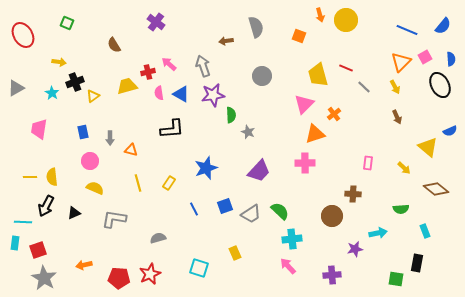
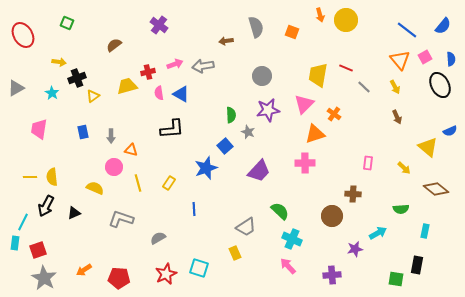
purple cross at (156, 22): moved 3 px right, 3 px down
blue line at (407, 30): rotated 15 degrees clockwise
orange square at (299, 36): moved 7 px left, 4 px up
brown semicircle at (114, 45): rotated 84 degrees clockwise
orange triangle at (401, 62): moved 1 px left, 2 px up; rotated 25 degrees counterclockwise
pink arrow at (169, 64): moved 6 px right; rotated 119 degrees clockwise
gray arrow at (203, 66): rotated 80 degrees counterclockwise
yellow trapezoid at (318, 75): rotated 25 degrees clockwise
black cross at (75, 82): moved 2 px right, 4 px up
purple star at (213, 95): moved 55 px right, 15 px down
orange cross at (334, 114): rotated 16 degrees counterclockwise
gray arrow at (110, 138): moved 1 px right, 2 px up
pink circle at (90, 161): moved 24 px right, 6 px down
blue square at (225, 206): moved 60 px up; rotated 21 degrees counterclockwise
blue line at (194, 209): rotated 24 degrees clockwise
gray trapezoid at (251, 214): moved 5 px left, 13 px down
gray L-shape at (114, 219): moved 7 px right; rotated 10 degrees clockwise
cyan line at (23, 222): rotated 66 degrees counterclockwise
cyan rectangle at (425, 231): rotated 32 degrees clockwise
cyan arrow at (378, 233): rotated 18 degrees counterclockwise
gray semicircle at (158, 238): rotated 14 degrees counterclockwise
cyan cross at (292, 239): rotated 30 degrees clockwise
black rectangle at (417, 263): moved 2 px down
orange arrow at (84, 265): moved 5 px down; rotated 21 degrees counterclockwise
red star at (150, 274): moved 16 px right
